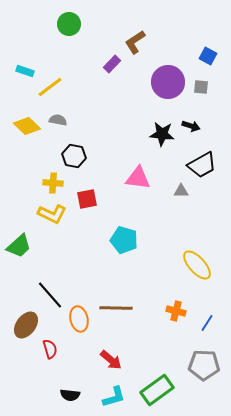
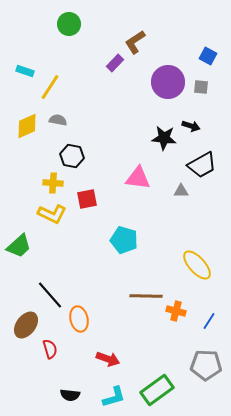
purple rectangle: moved 3 px right, 1 px up
yellow line: rotated 20 degrees counterclockwise
yellow diamond: rotated 68 degrees counterclockwise
black star: moved 2 px right, 4 px down
black hexagon: moved 2 px left
brown line: moved 30 px right, 12 px up
blue line: moved 2 px right, 2 px up
red arrow: moved 3 px left, 1 px up; rotated 20 degrees counterclockwise
gray pentagon: moved 2 px right
